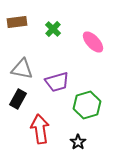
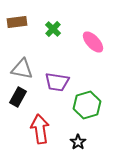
purple trapezoid: rotated 25 degrees clockwise
black rectangle: moved 2 px up
